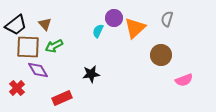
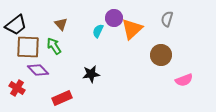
brown triangle: moved 16 px right
orange triangle: moved 3 px left, 1 px down
green arrow: rotated 84 degrees clockwise
purple diamond: rotated 15 degrees counterclockwise
red cross: rotated 14 degrees counterclockwise
